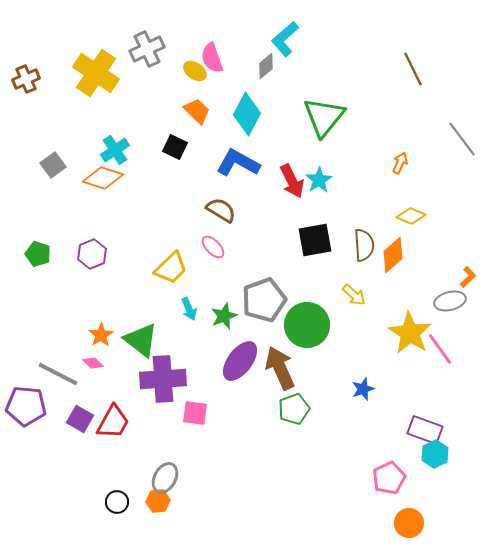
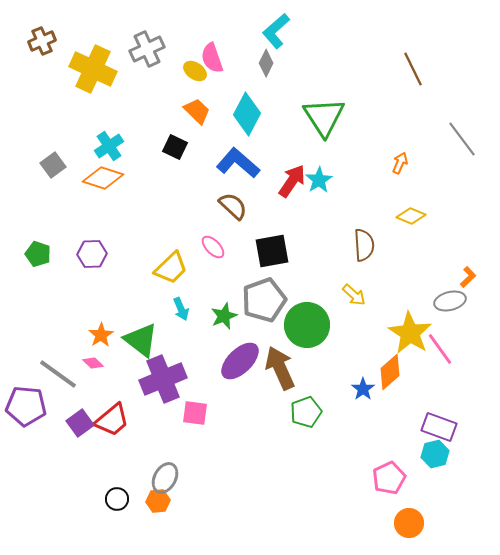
cyan L-shape at (285, 39): moved 9 px left, 8 px up
gray diamond at (266, 66): moved 3 px up; rotated 24 degrees counterclockwise
yellow cross at (96, 73): moved 3 px left, 4 px up; rotated 9 degrees counterclockwise
brown cross at (26, 79): moved 16 px right, 38 px up
green triangle at (324, 117): rotated 12 degrees counterclockwise
cyan cross at (115, 150): moved 6 px left, 4 px up
blue L-shape at (238, 163): rotated 12 degrees clockwise
red arrow at (292, 181): rotated 120 degrees counterclockwise
brown semicircle at (221, 210): moved 12 px right, 4 px up; rotated 12 degrees clockwise
black square at (315, 240): moved 43 px left, 11 px down
purple hexagon at (92, 254): rotated 20 degrees clockwise
orange diamond at (393, 255): moved 3 px left, 117 px down
cyan arrow at (189, 309): moved 8 px left
purple ellipse at (240, 361): rotated 9 degrees clockwise
gray line at (58, 374): rotated 9 degrees clockwise
purple cross at (163, 379): rotated 18 degrees counterclockwise
blue star at (363, 389): rotated 15 degrees counterclockwise
green pentagon at (294, 409): moved 12 px right, 3 px down
purple square at (80, 419): moved 4 px down; rotated 24 degrees clockwise
red trapezoid at (113, 422): moved 1 px left, 2 px up; rotated 21 degrees clockwise
purple rectangle at (425, 430): moved 14 px right, 3 px up
cyan hexagon at (435, 454): rotated 12 degrees clockwise
black circle at (117, 502): moved 3 px up
